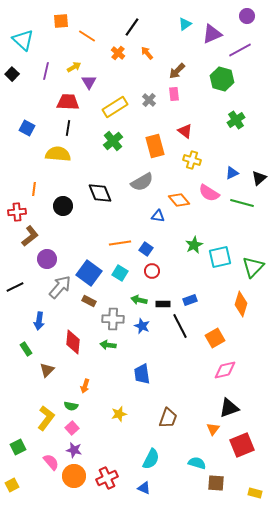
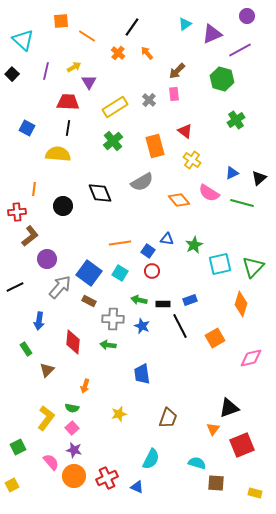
yellow cross at (192, 160): rotated 18 degrees clockwise
blue triangle at (158, 216): moved 9 px right, 23 px down
blue square at (146, 249): moved 2 px right, 2 px down
cyan square at (220, 257): moved 7 px down
pink diamond at (225, 370): moved 26 px right, 12 px up
green semicircle at (71, 406): moved 1 px right, 2 px down
blue triangle at (144, 488): moved 7 px left, 1 px up
